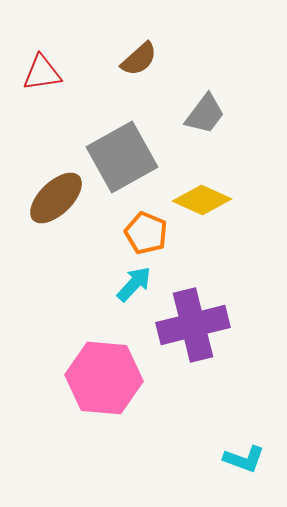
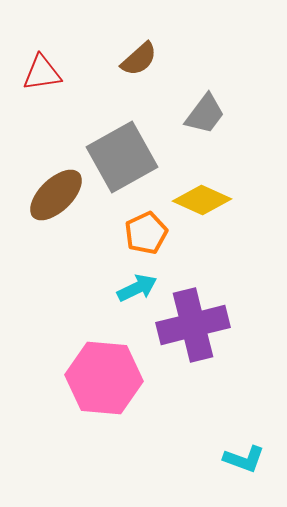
brown ellipse: moved 3 px up
orange pentagon: rotated 24 degrees clockwise
cyan arrow: moved 3 px right, 4 px down; rotated 21 degrees clockwise
